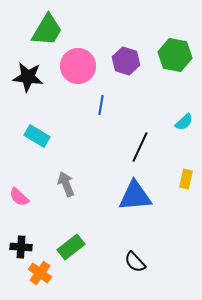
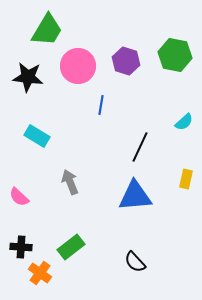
gray arrow: moved 4 px right, 2 px up
